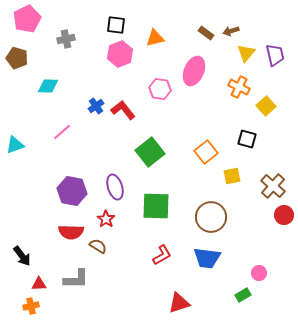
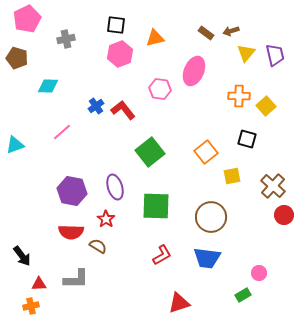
orange cross at (239, 87): moved 9 px down; rotated 25 degrees counterclockwise
